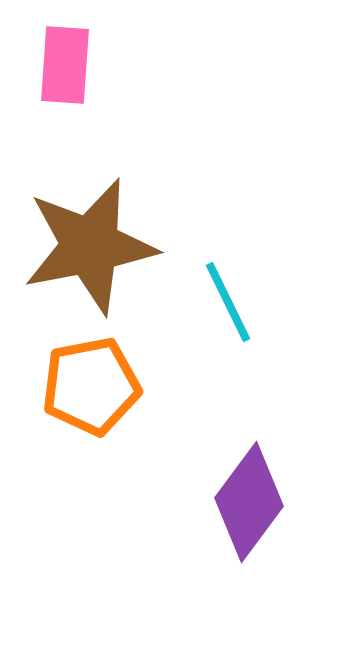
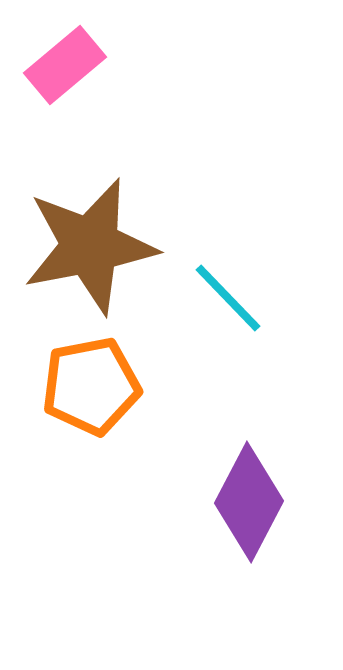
pink rectangle: rotated 46 degrees clockwise
cyan line: moved 4 px up; rotated 18 degrees counterclockwise
purple diamond: rotated 9 degrees counterclockwise
